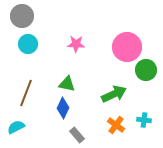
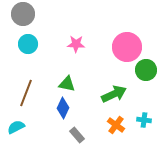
gray circle: moved 1 px right, 2 px up
